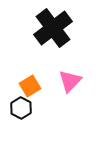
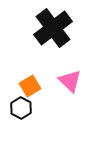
pink triangle: rotated 30 degrees counterclockwise
